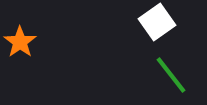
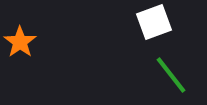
white square: moved 3 px left; rotated 15 degrees clockwise
